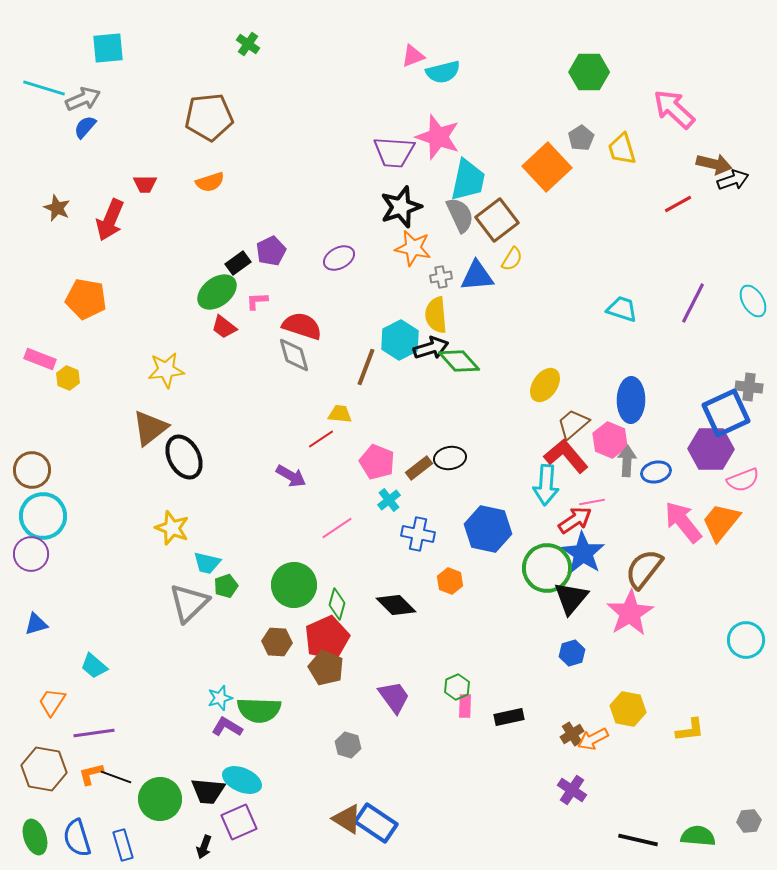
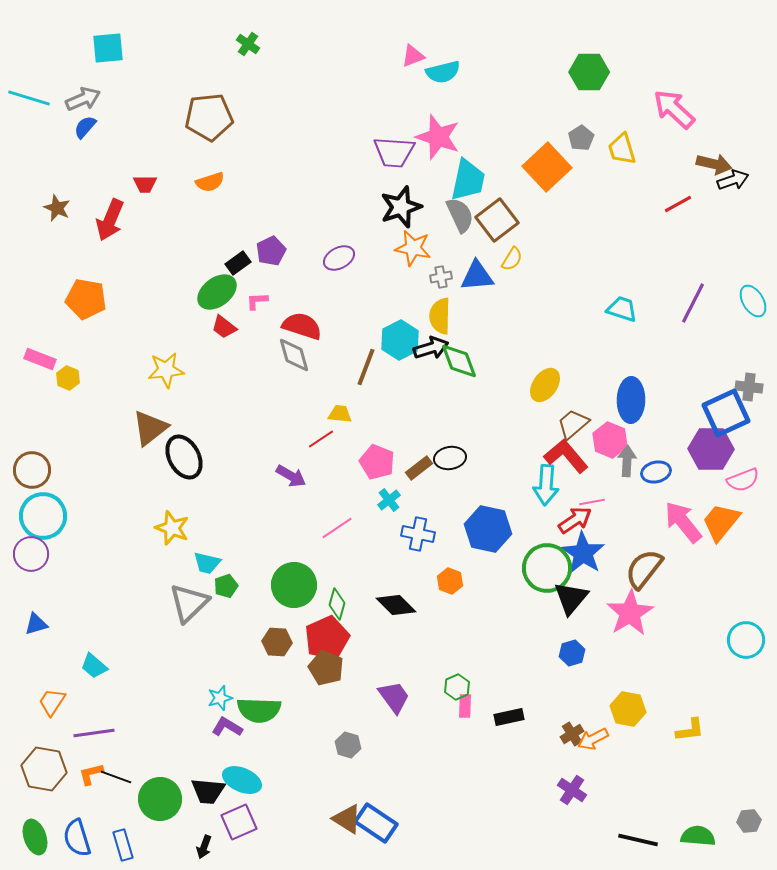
cyan line at (44, 88): moved 15 px left, 10 px down
yellow semicircle at (436, 315): moved 4 px right, 1 px down; rotated 6 degrees clockwise
green diamond at (459, 361): rotated 21 degrees clockwise
